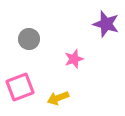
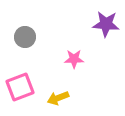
purple star: rotated 12 degrees counterclockwise
gray circle: moved 4 px left, 2 px up
pink star: rotated 18 degrees clockwise
